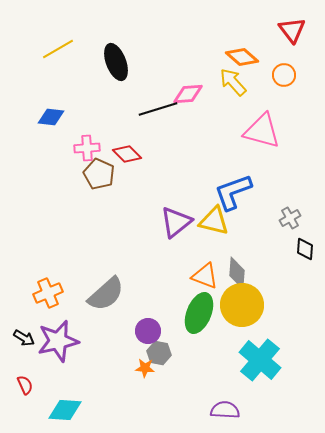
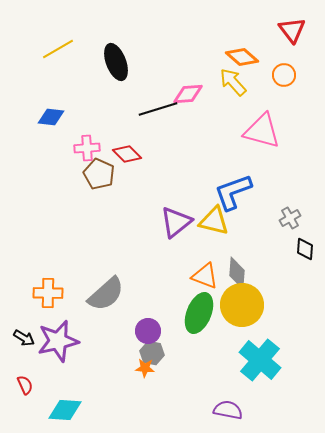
orange cross: rotated 24 degrees clockwise
gray hexagon: moved 7 px left
purple semicircle: moved 3 px right; rotated 8 degrees clockwise
